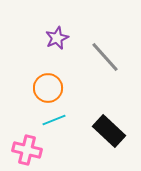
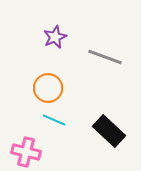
purple star: moved 2 px left, 1 px up
gray line: rotated 28 degrees counterclockwise
cyan line: rotated 45 degrees clockwise
pink cross: moved 1 px left, 2 px down
